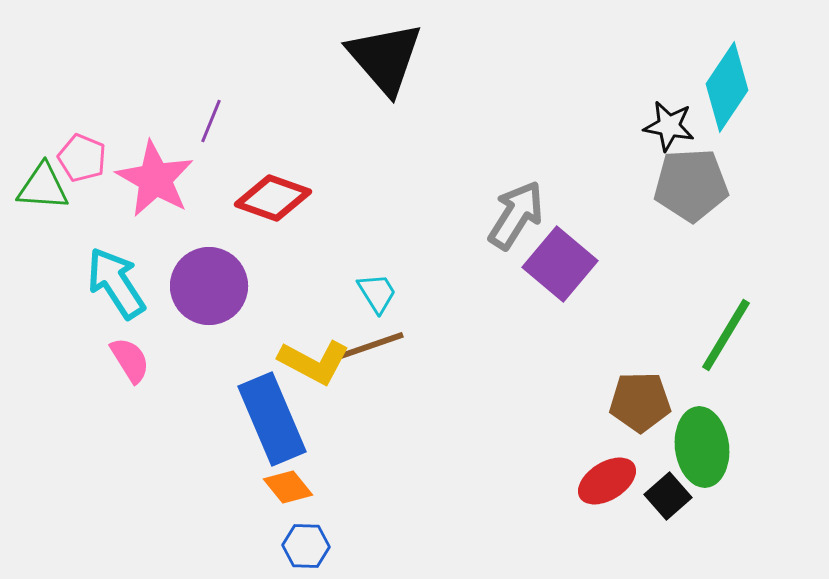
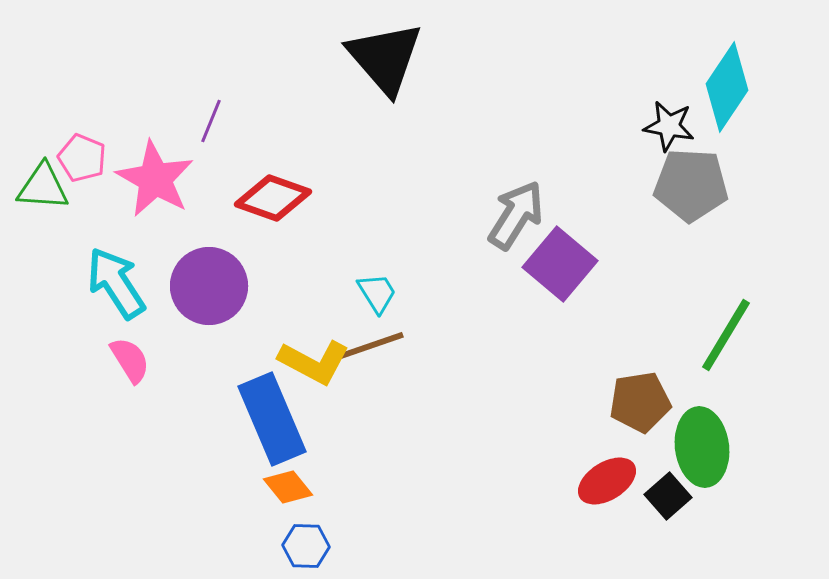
gray pentagon: rotated 6 degrees clockwise
brown pentagon: rotated 8 degrees counterclockwise
